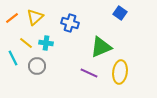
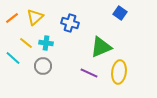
cyan line: rotated 21 degrees counterclockwise
gray circle: moved 6 px right
yellow ellipse: moved 1 px left
